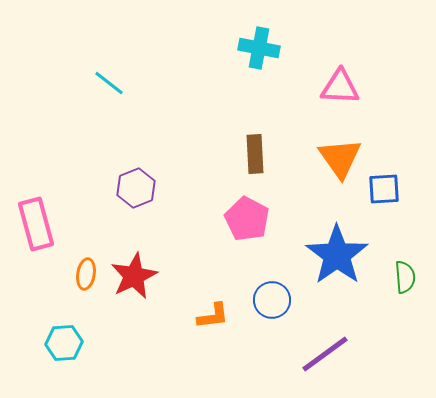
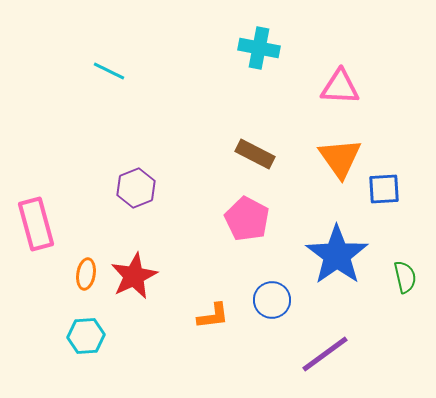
cyan line: moved 12 px up; rotated 12 degrees counterclockwise
brown rectangle: rotated 60 degrees counterclockwise
green semicircle: rotated 8 degrees counterclockwise
cyan hexagon: moved 22 px right, 7 px up
